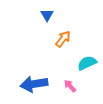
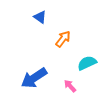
blue triangle: moved 7 px left, 2 px down; rotated 24 degrees counterclockwise
blue arrow: moved 6 px up; rotated 24 degrees counterclockwise
